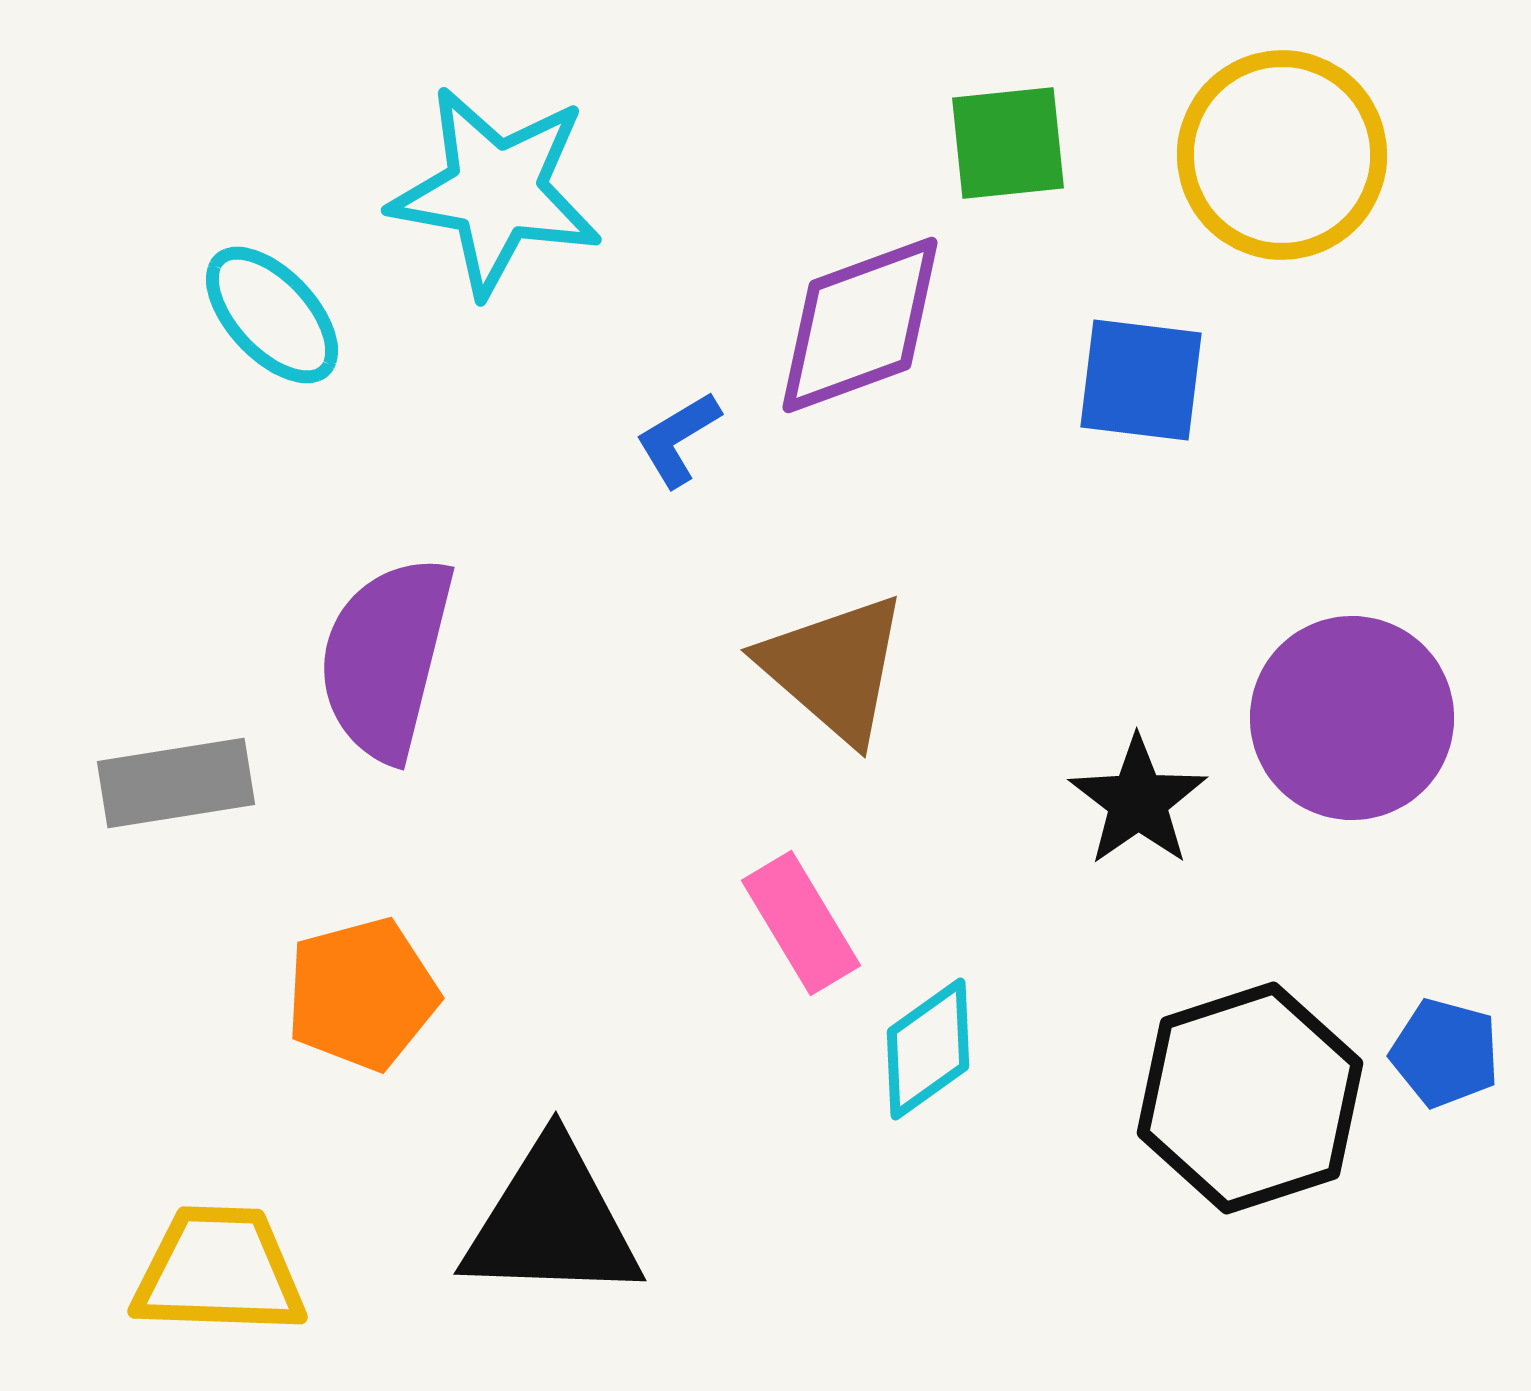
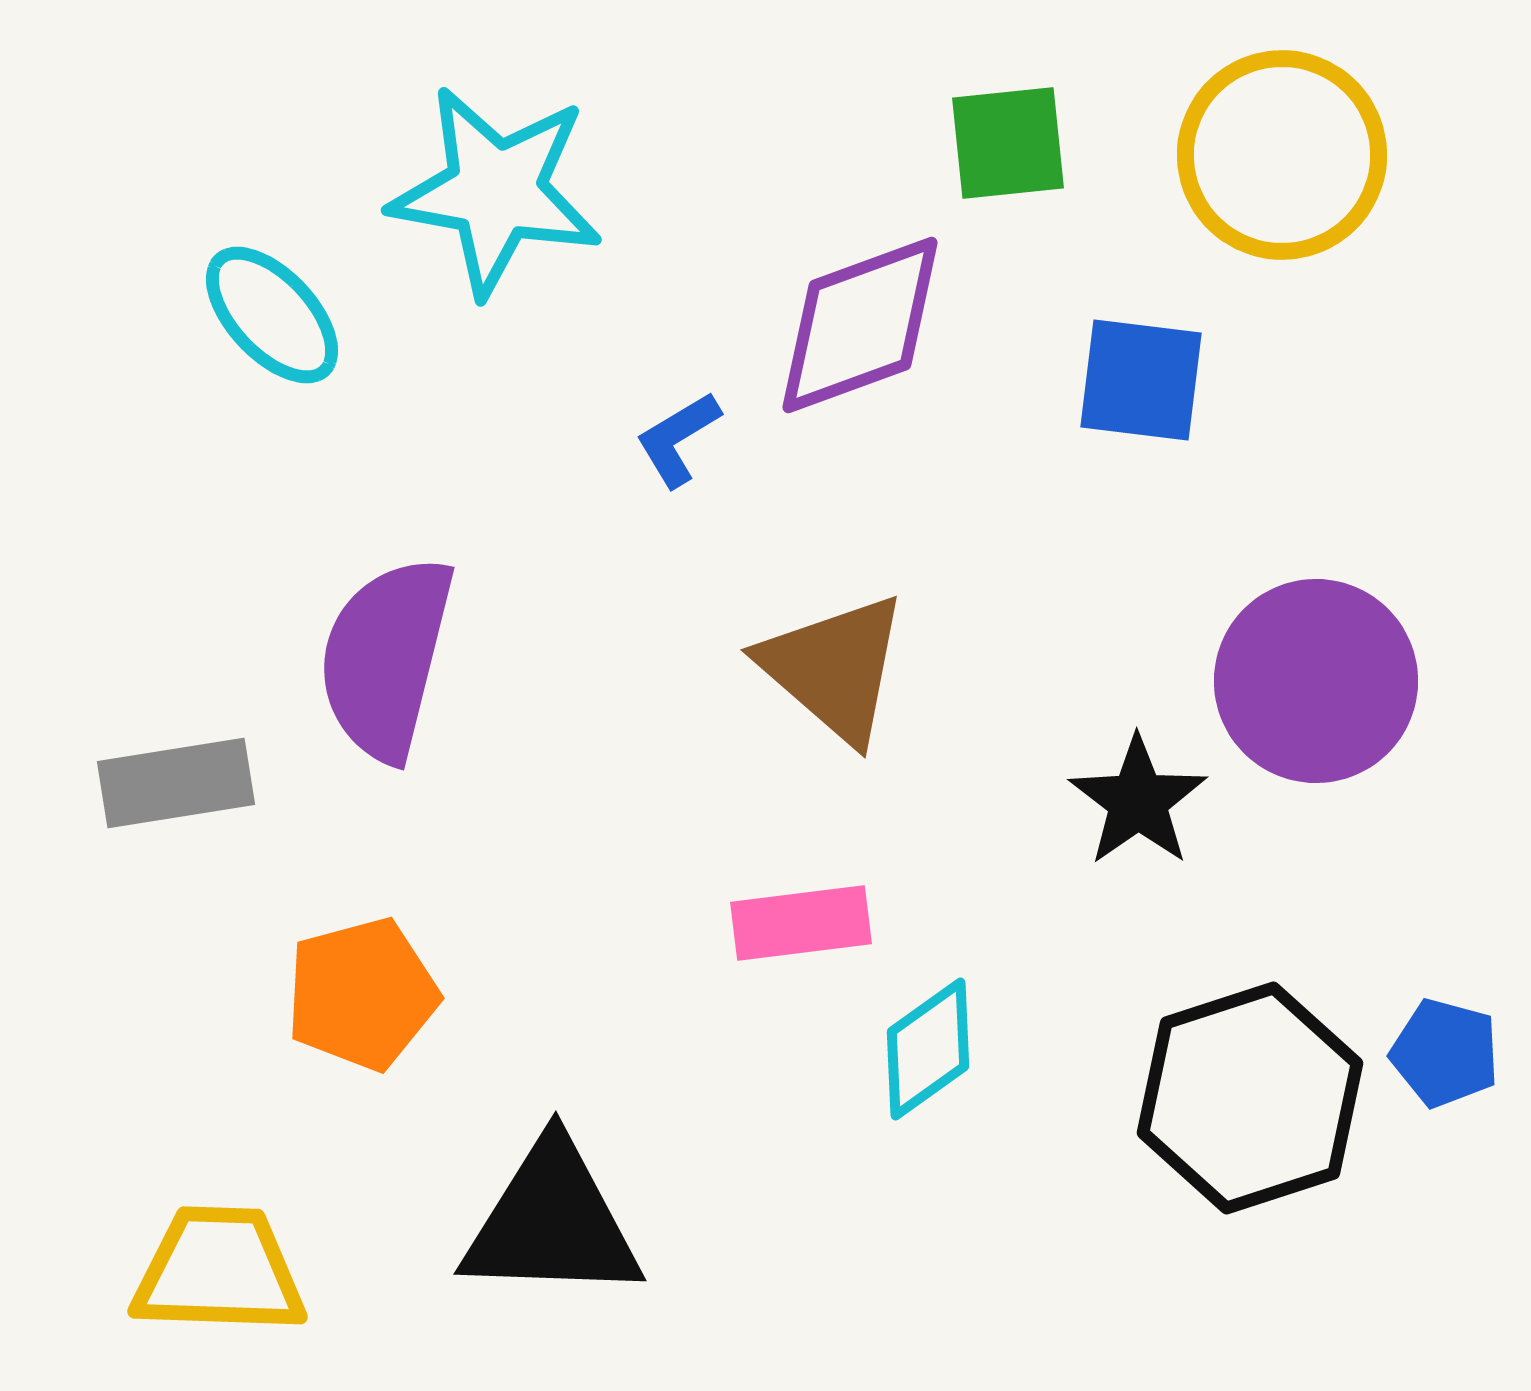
purple circle: moved 36 px left, 37 px up
pink rectangle: rotated 66 degrees counterclockwise
